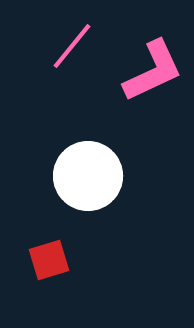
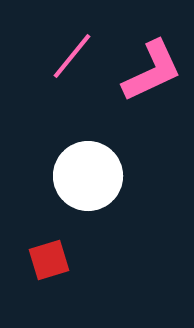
pink line: moved 10 px down
pink L-shape: moved 1 px left
